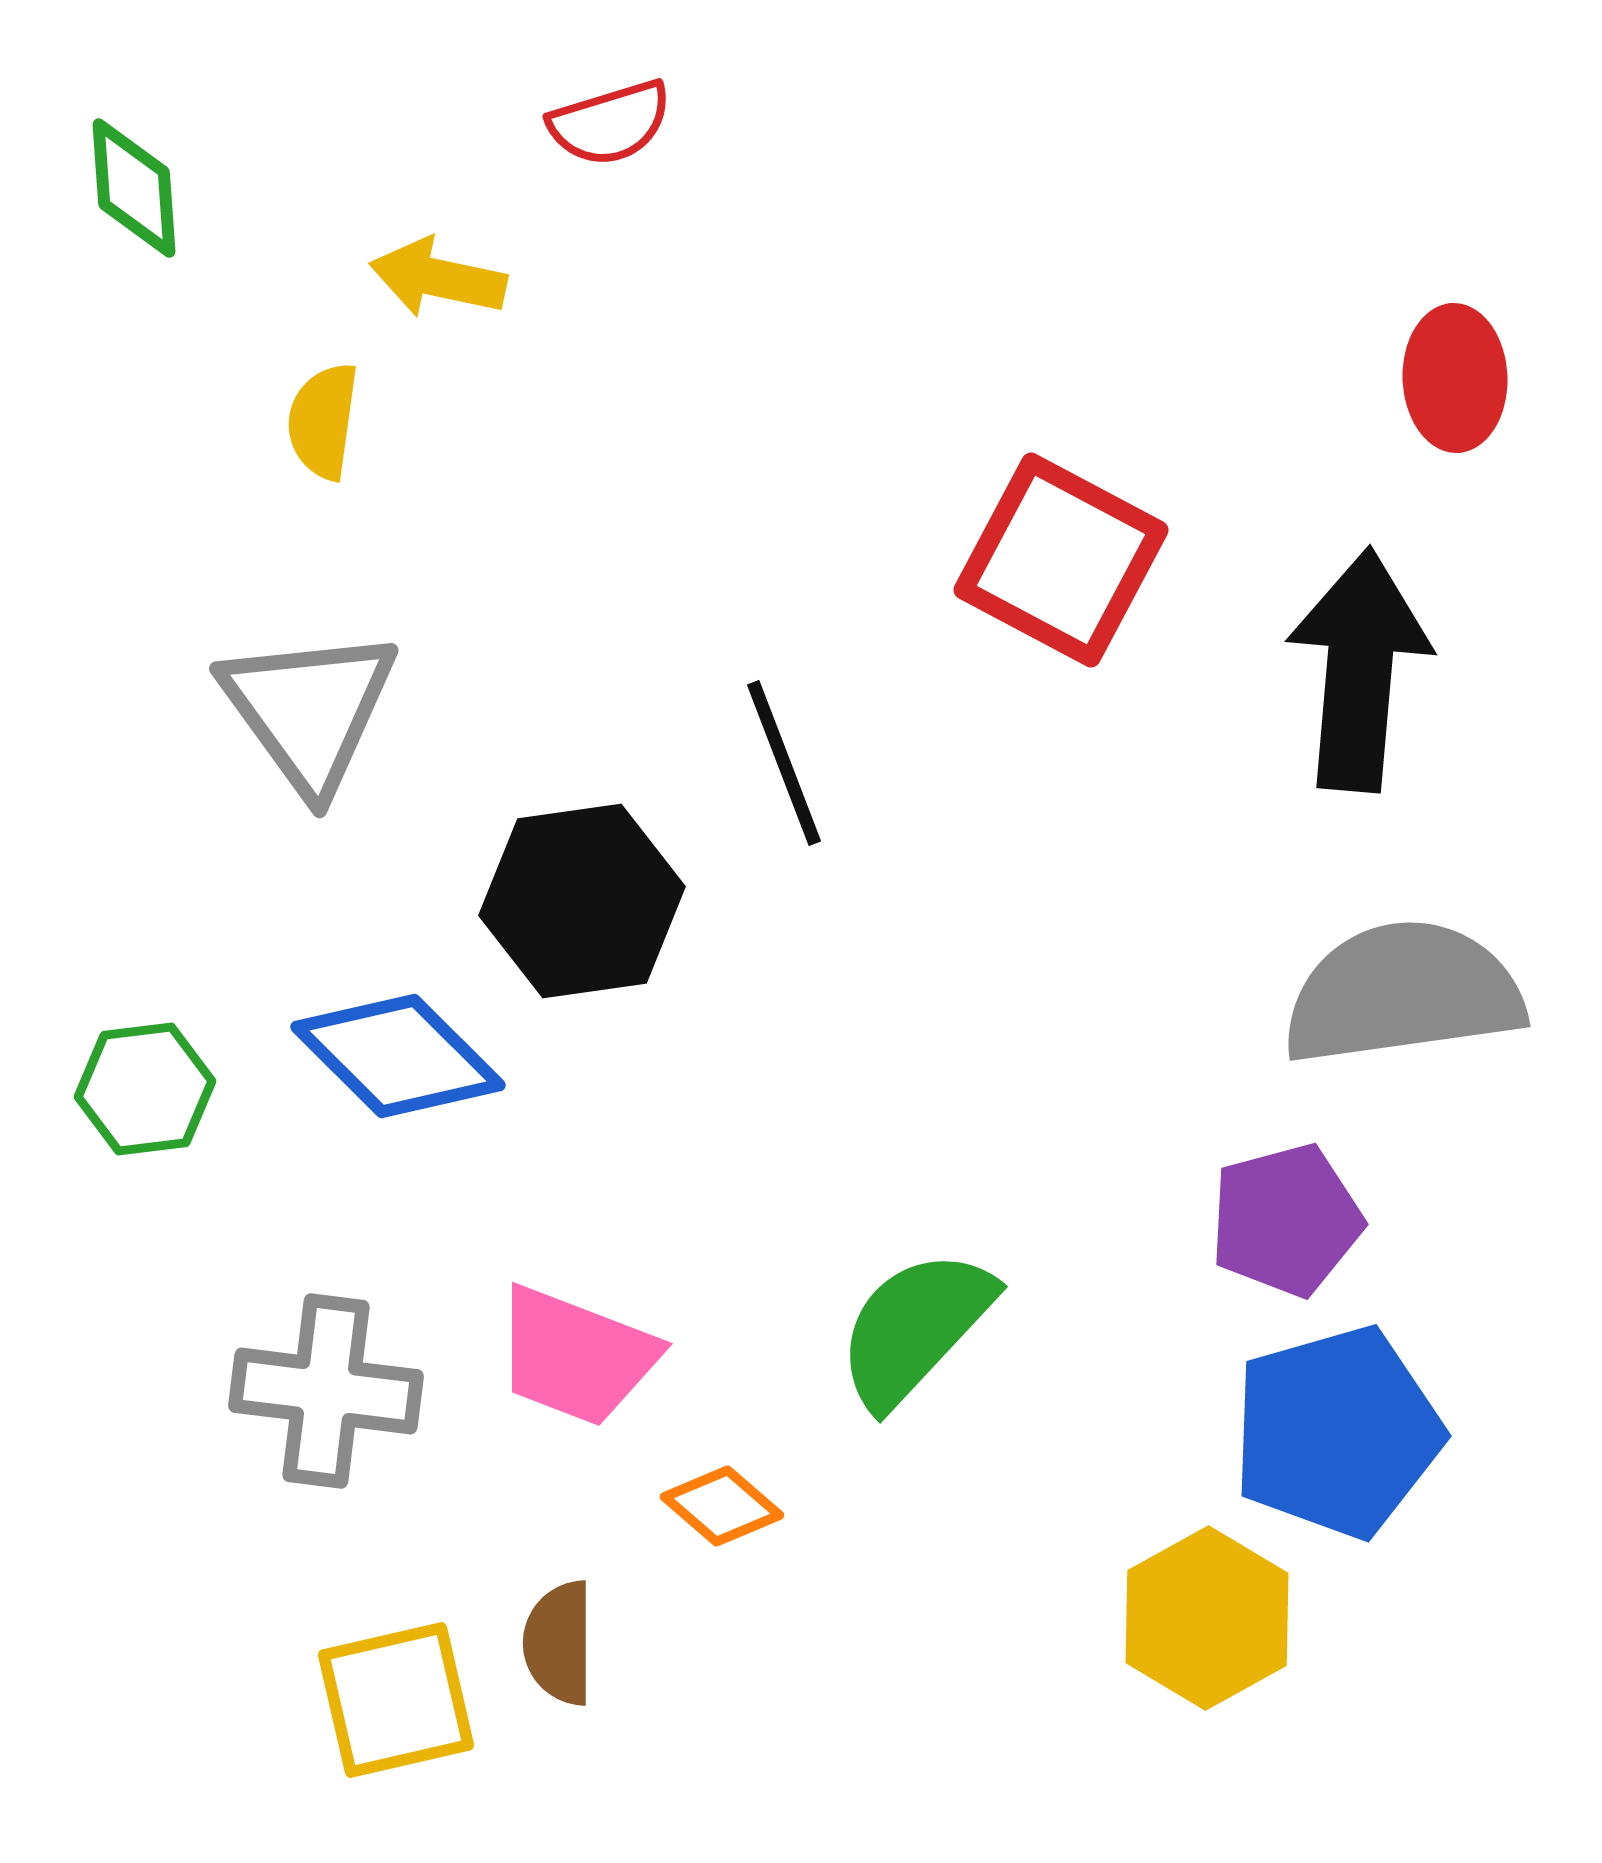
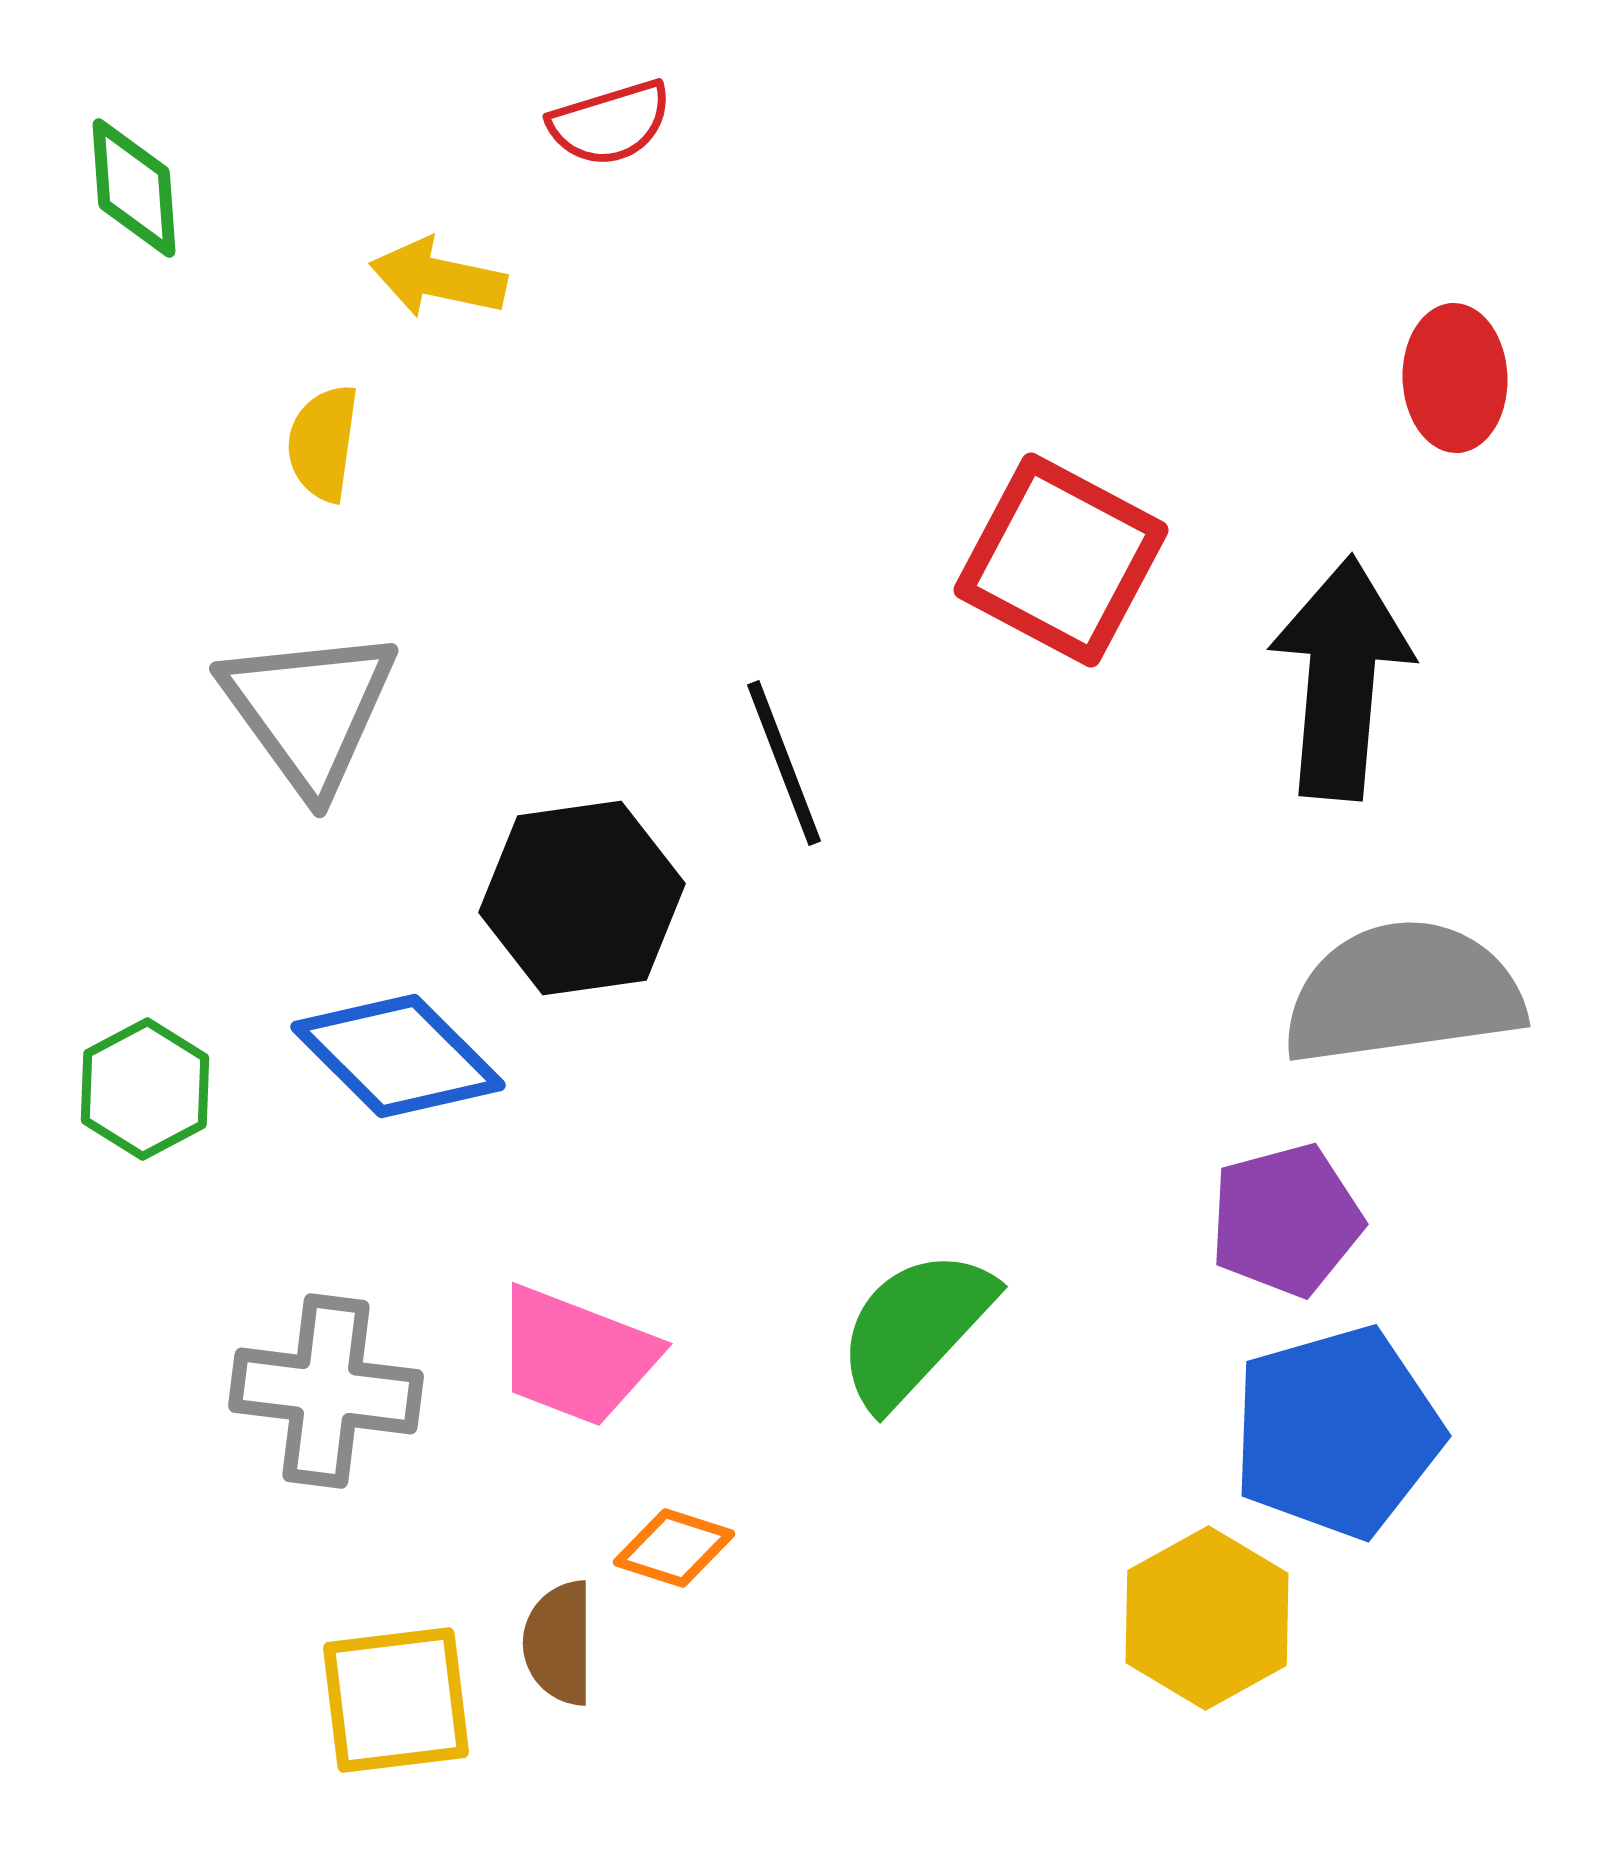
yellow semicircle: moved 22 px down
black arrow: moved 18 px left, 8 px down
black hexagon: moved 3 px up
green hexagon: rotated 21 degrees counterclockwise
orange diamond: moved 48 px left, 42 px down; rotated 23 degrees counterclockwise
yellow square: rotated 6 degrees clockwise
